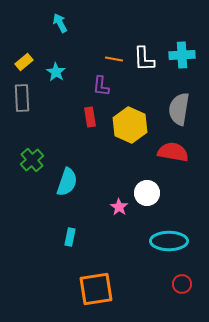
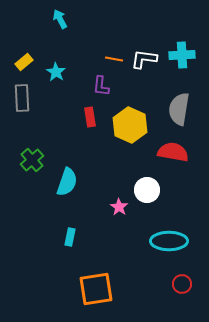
cyan arrow: moved 4 px up
white L-shape: rotated 100 degrees clockwise
white circle: moved 3 px up
